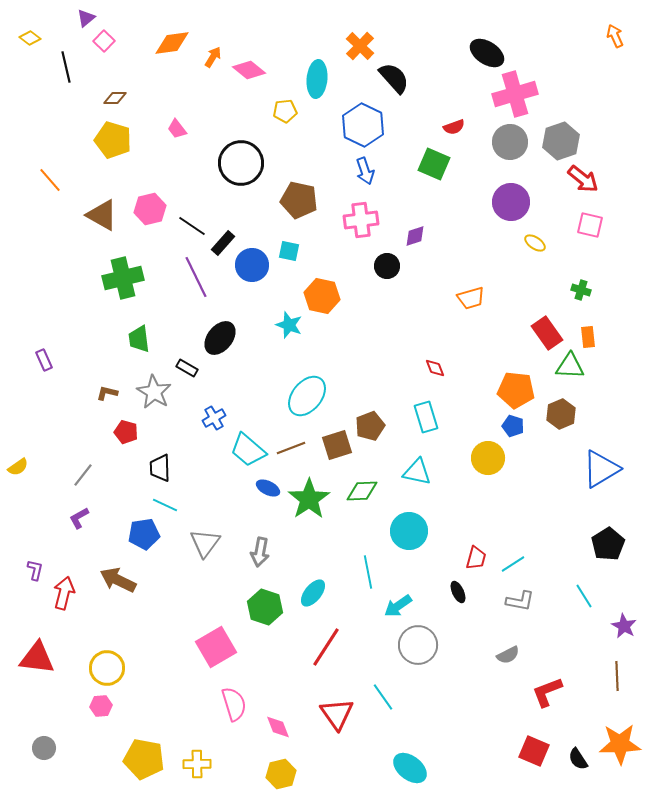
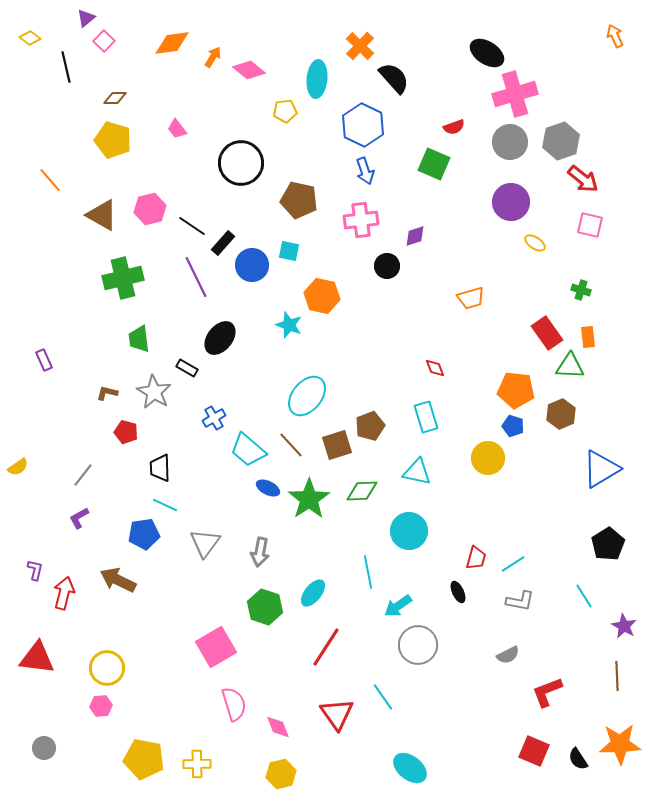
brown line at (291, 448): moved 3 px up; rotated 68 degrees clockwise
